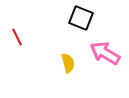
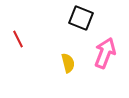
red line: moved 1 px right, 2 px down
pink arrow: rotated 80 degrees clockwise
